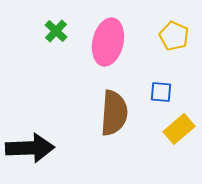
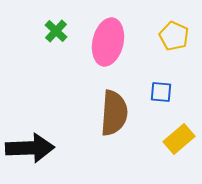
yellow rectangle: moved 10 px down
